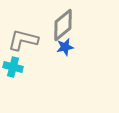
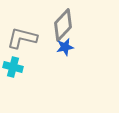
gray diamond: rotated 8 degrees counterclockwise
gray L-shape: moved 1 px left, 2 px up
